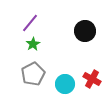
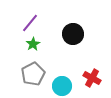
black circle: moved 12 px left, 3 px down
red cross: moved 1 px up
cyan circle: moved 3 px left, 2 px down
